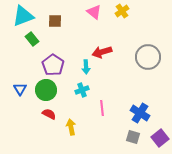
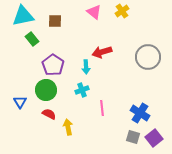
cyan triangle: rotated 10 degrees clockwise
blue triangle: moved 13 px down
yellow arrow: moved 3 px left
purple square: moved 6 px left
